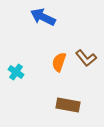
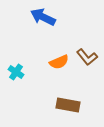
brown L-shape: moved 1 px right, 1 px up
orange semicircle: rotated 132 degrees counterclockwise
